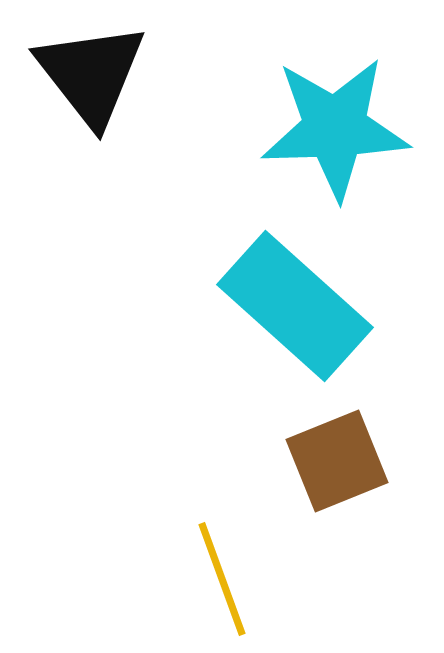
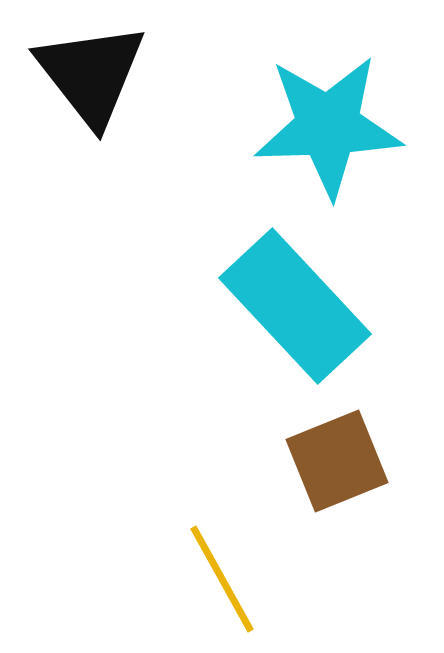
cyan star: moved 7 px left, 2 px up
cyan rectangle: rotated 5 degrees clockwise
yellow line: rotated 9 degrees counterclockwise
